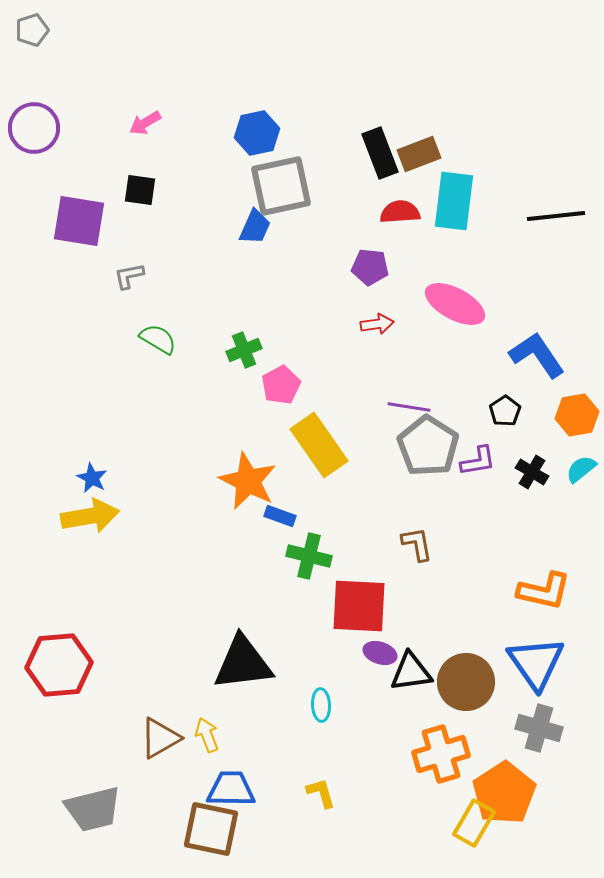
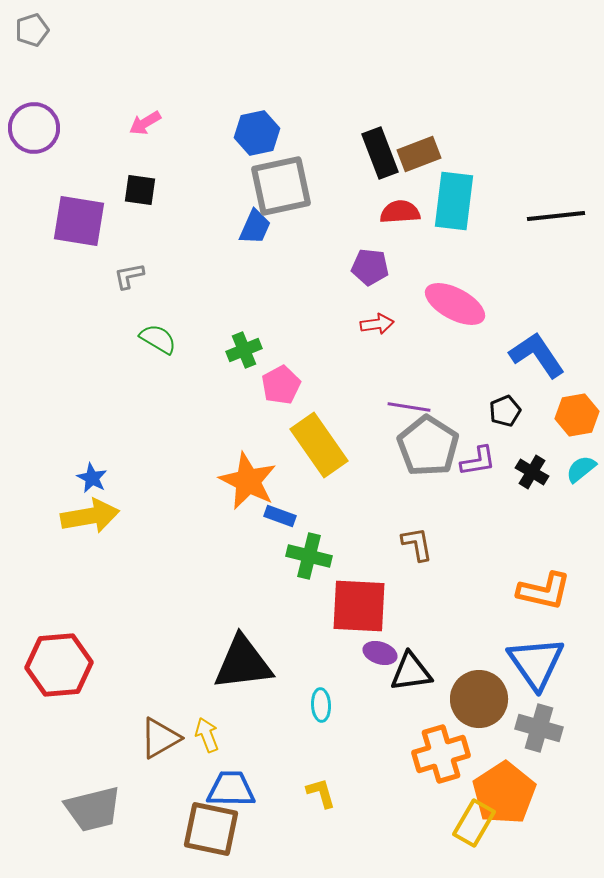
black pentagon at (505, 411): rotated 12 degrees clockwise
brown circle at (466, 682): moved 13 px right, 17 px down
